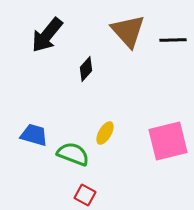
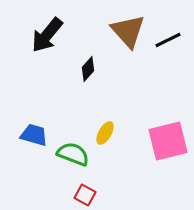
black line: moved 5 px left; rotated 24 degrees counterclockwise
black diamond: moved 2 px right
